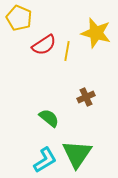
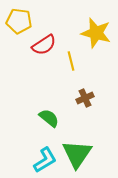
yellow pentagon: moved 3 px down; rotated 15 degrees counterclockwise
yellow line: moved 4 px right, 10 px down; rotated 24 degrees counterclockwise
brown cross: moved 1 px left, 1 px down
